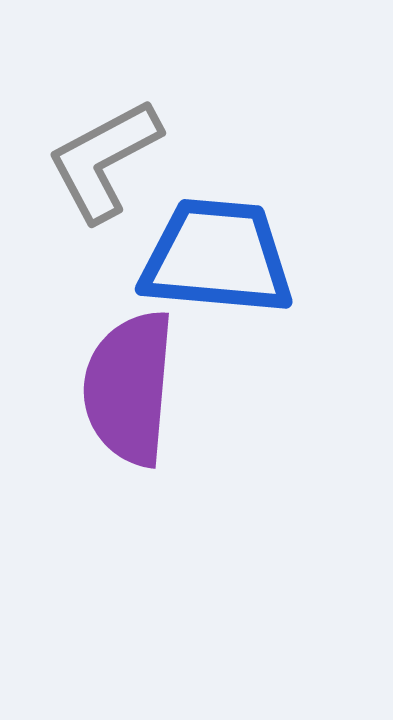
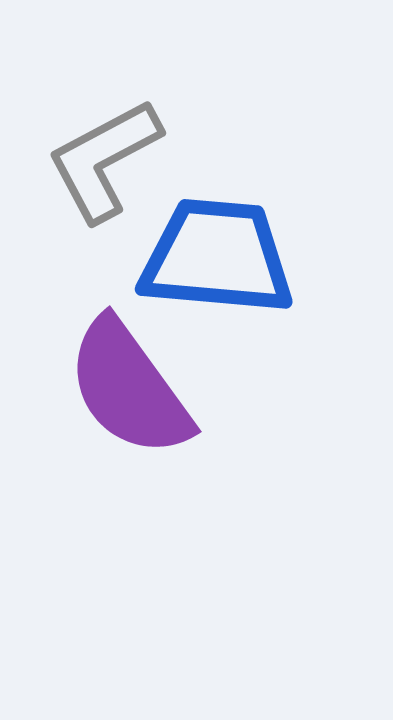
purple semicircle: rotated 41 degrees counterclockwise
